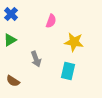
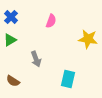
blue cross: moved 3 px down
yellow star: moved 14 px right, 3 px up
cyan rectangle: moved 8 px down
